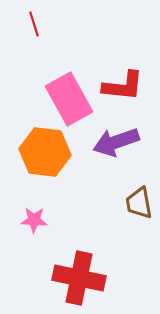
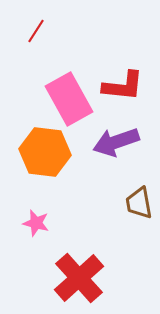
red line: moved 2 px right, 7 px down; rotated 50 degrees clockwise
pink star: moved 2 px right, 3 px down; rotated 12 degrees clockwise
red cross: rotated 36 degrees clockwise
